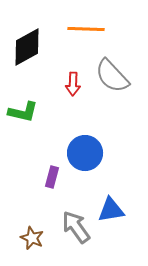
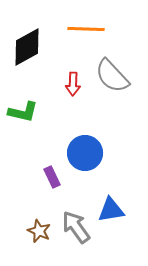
purple rectangle: rotated 40 degrees counterclockwise
brown star: moved 7 px right, 7 px up
